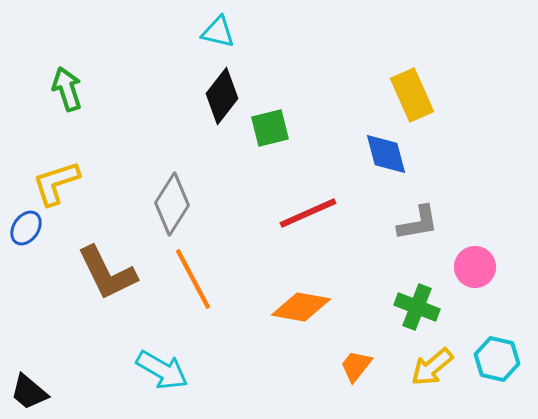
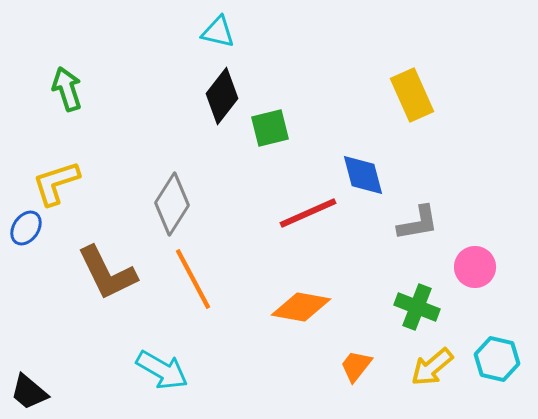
blue diamond: moved 23 px left, 21 px down
